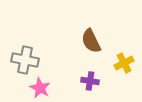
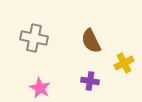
gray cross: moved 9 px right, 22 px up
